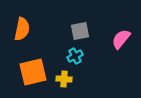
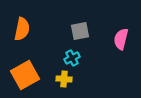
pink semicircle: rotated 25 degrees counterclockwise
cyan cross: moved 3 px left, 2 px down
orange square: moved 8 px left, 3 px down; rotated 16 degrees counterclockwise
